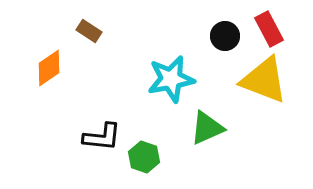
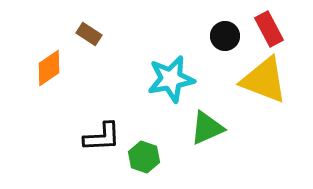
brown rectangle: moved 3 px down
black L-shape: rotated 9 degrees counterclockwise
